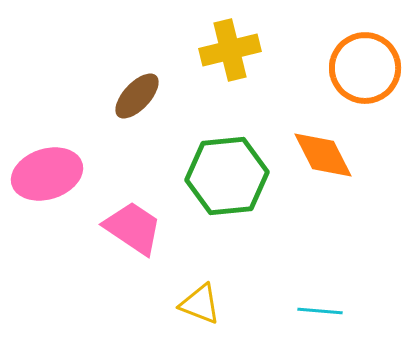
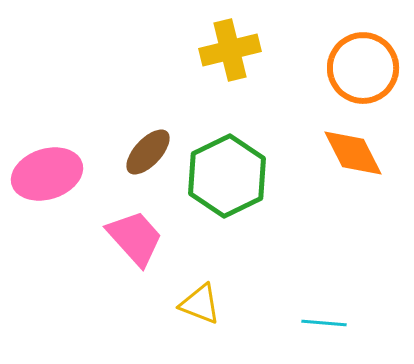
orange circle: moved 2 px left
brown ellipse: moved 11 px right, 56 px down
orange diamond: moved 30 px right, 2 px up
green hexagon: rotated 20 degrees counterclockwise
pink trapezoid: moved 2 px right, 10 px down; rotated 14 degrees clockwise
cyan line: moved 4 px right, 12 px down
